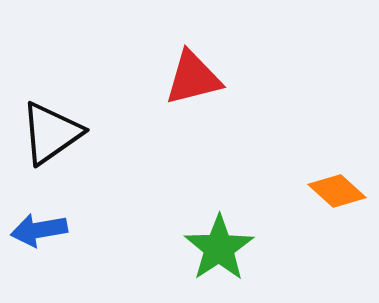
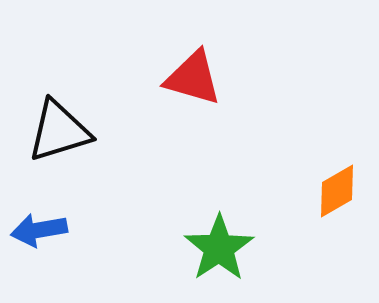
red triangle: rotated 30 degrees clockwise
black triangle: moved 8 px right, 2 px up; rotated 18 degrees clockwise
orange diamond: rotated 72 degrees counterclockwise
